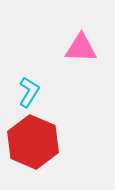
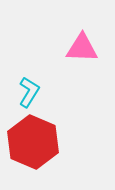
pink triangle: moved 1 px right
